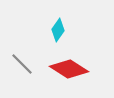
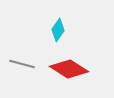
gray line: rotated 30 degrees counterclockwise
